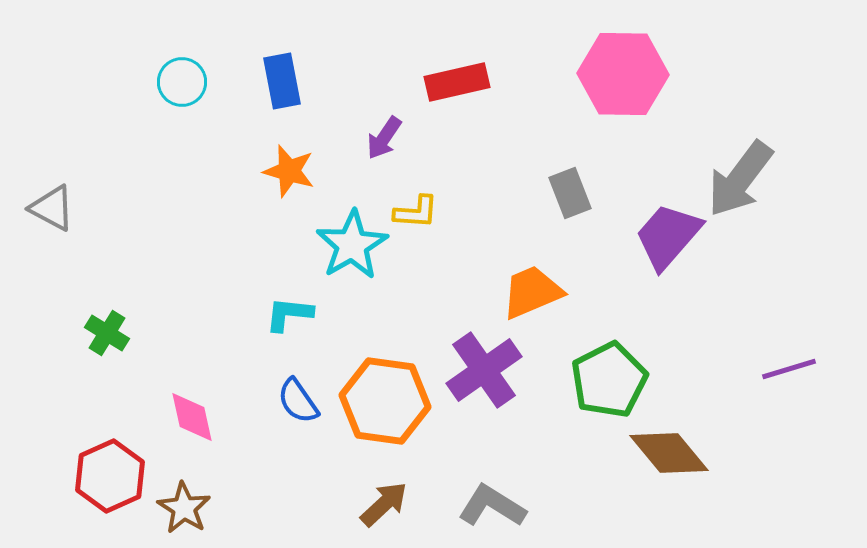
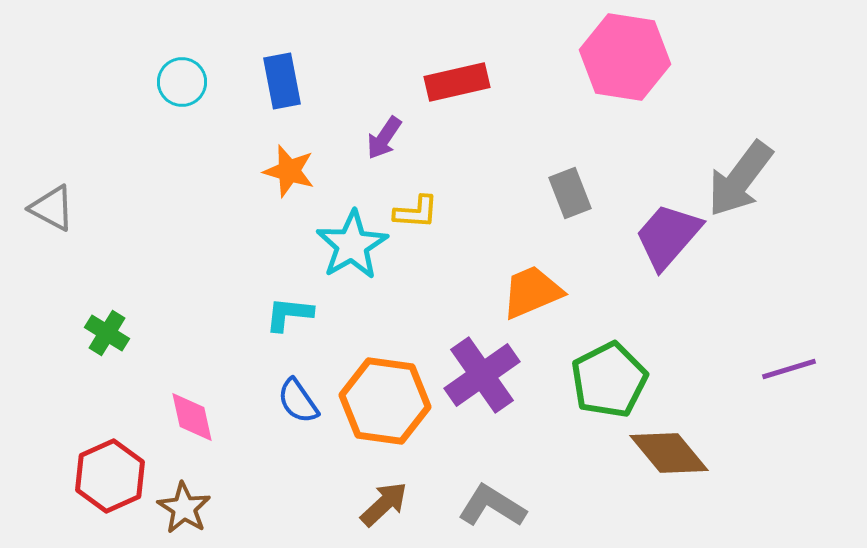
pink hexagon: moved 2 px right, 17 px up; rotated 8 degrees clockwise
purple cross: moved 2 px left, 5 px down
